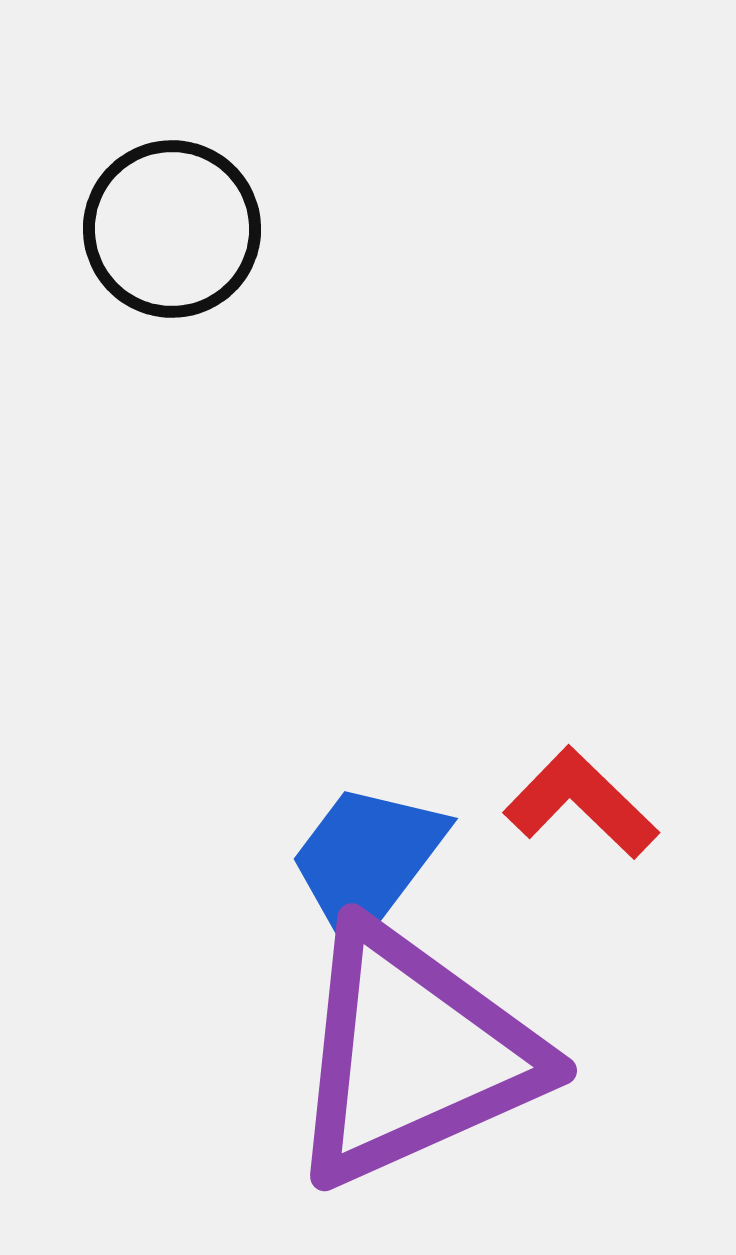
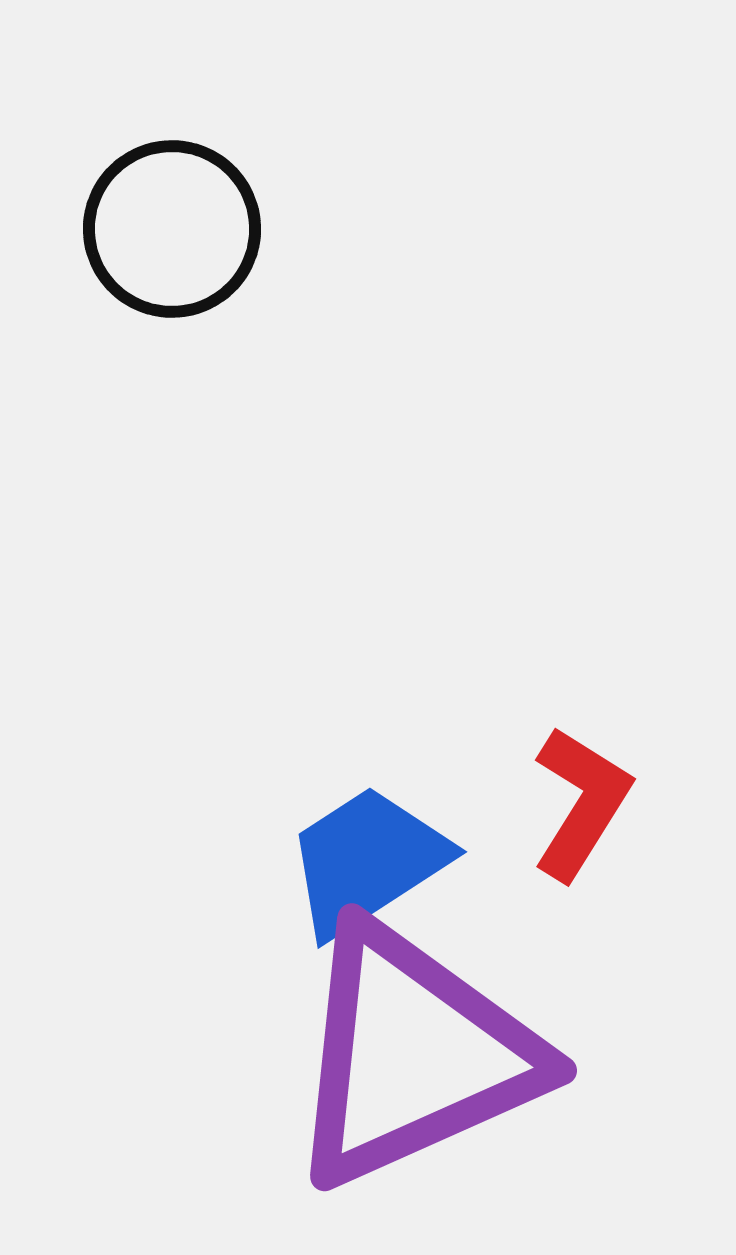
red L-shape: rotated 78 degrees clockwise
blue trapezoid: rotated 20 degrees clockwise
